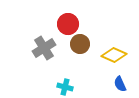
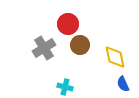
brown circle: moved 1 px down
yellow diamond: moved 1 px right, 2 px down; rotated 55 degrees clockwise
blue semicircle: moved 3 px right
